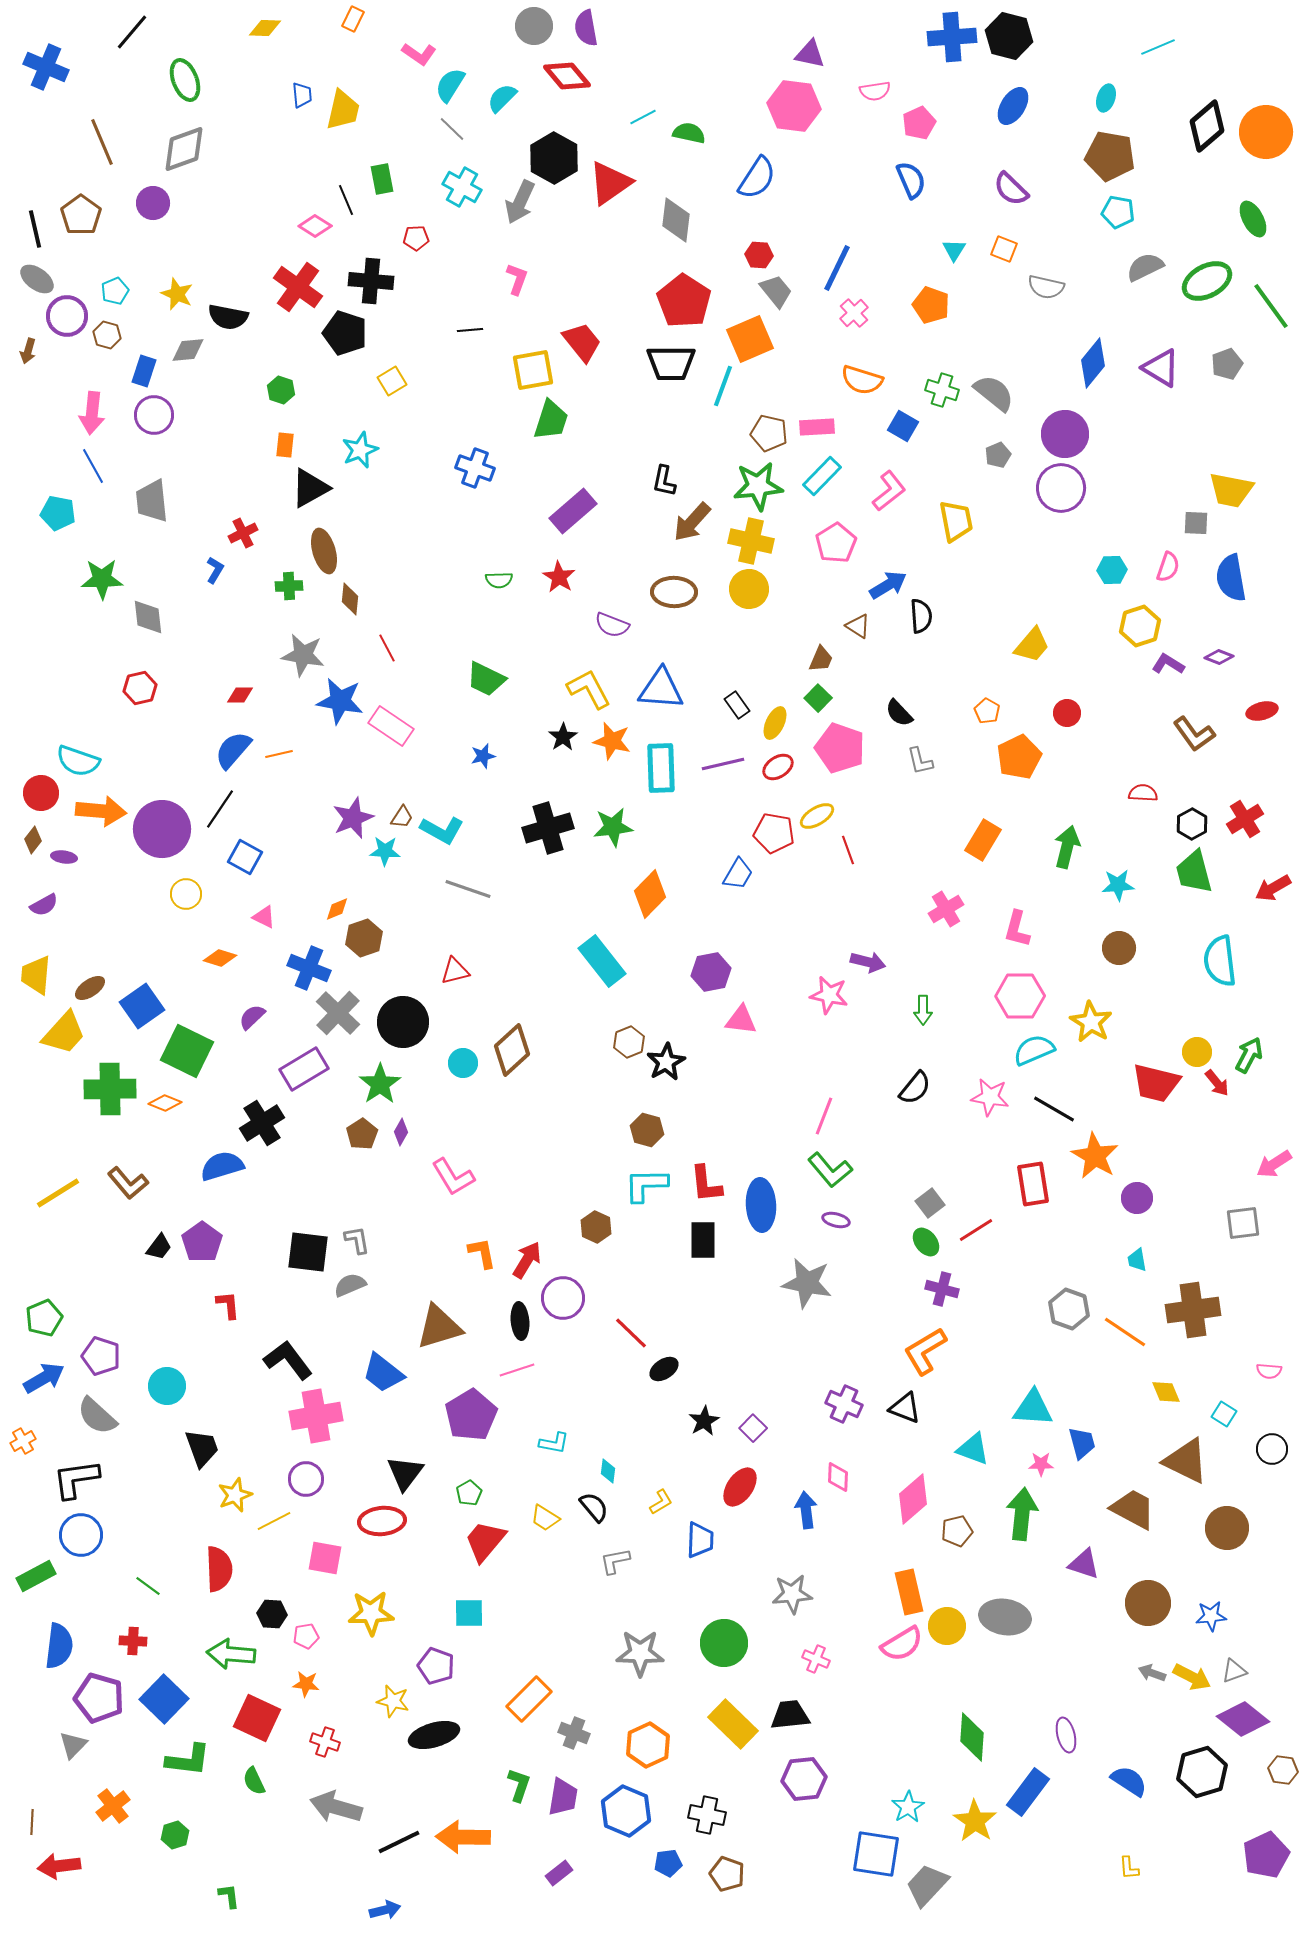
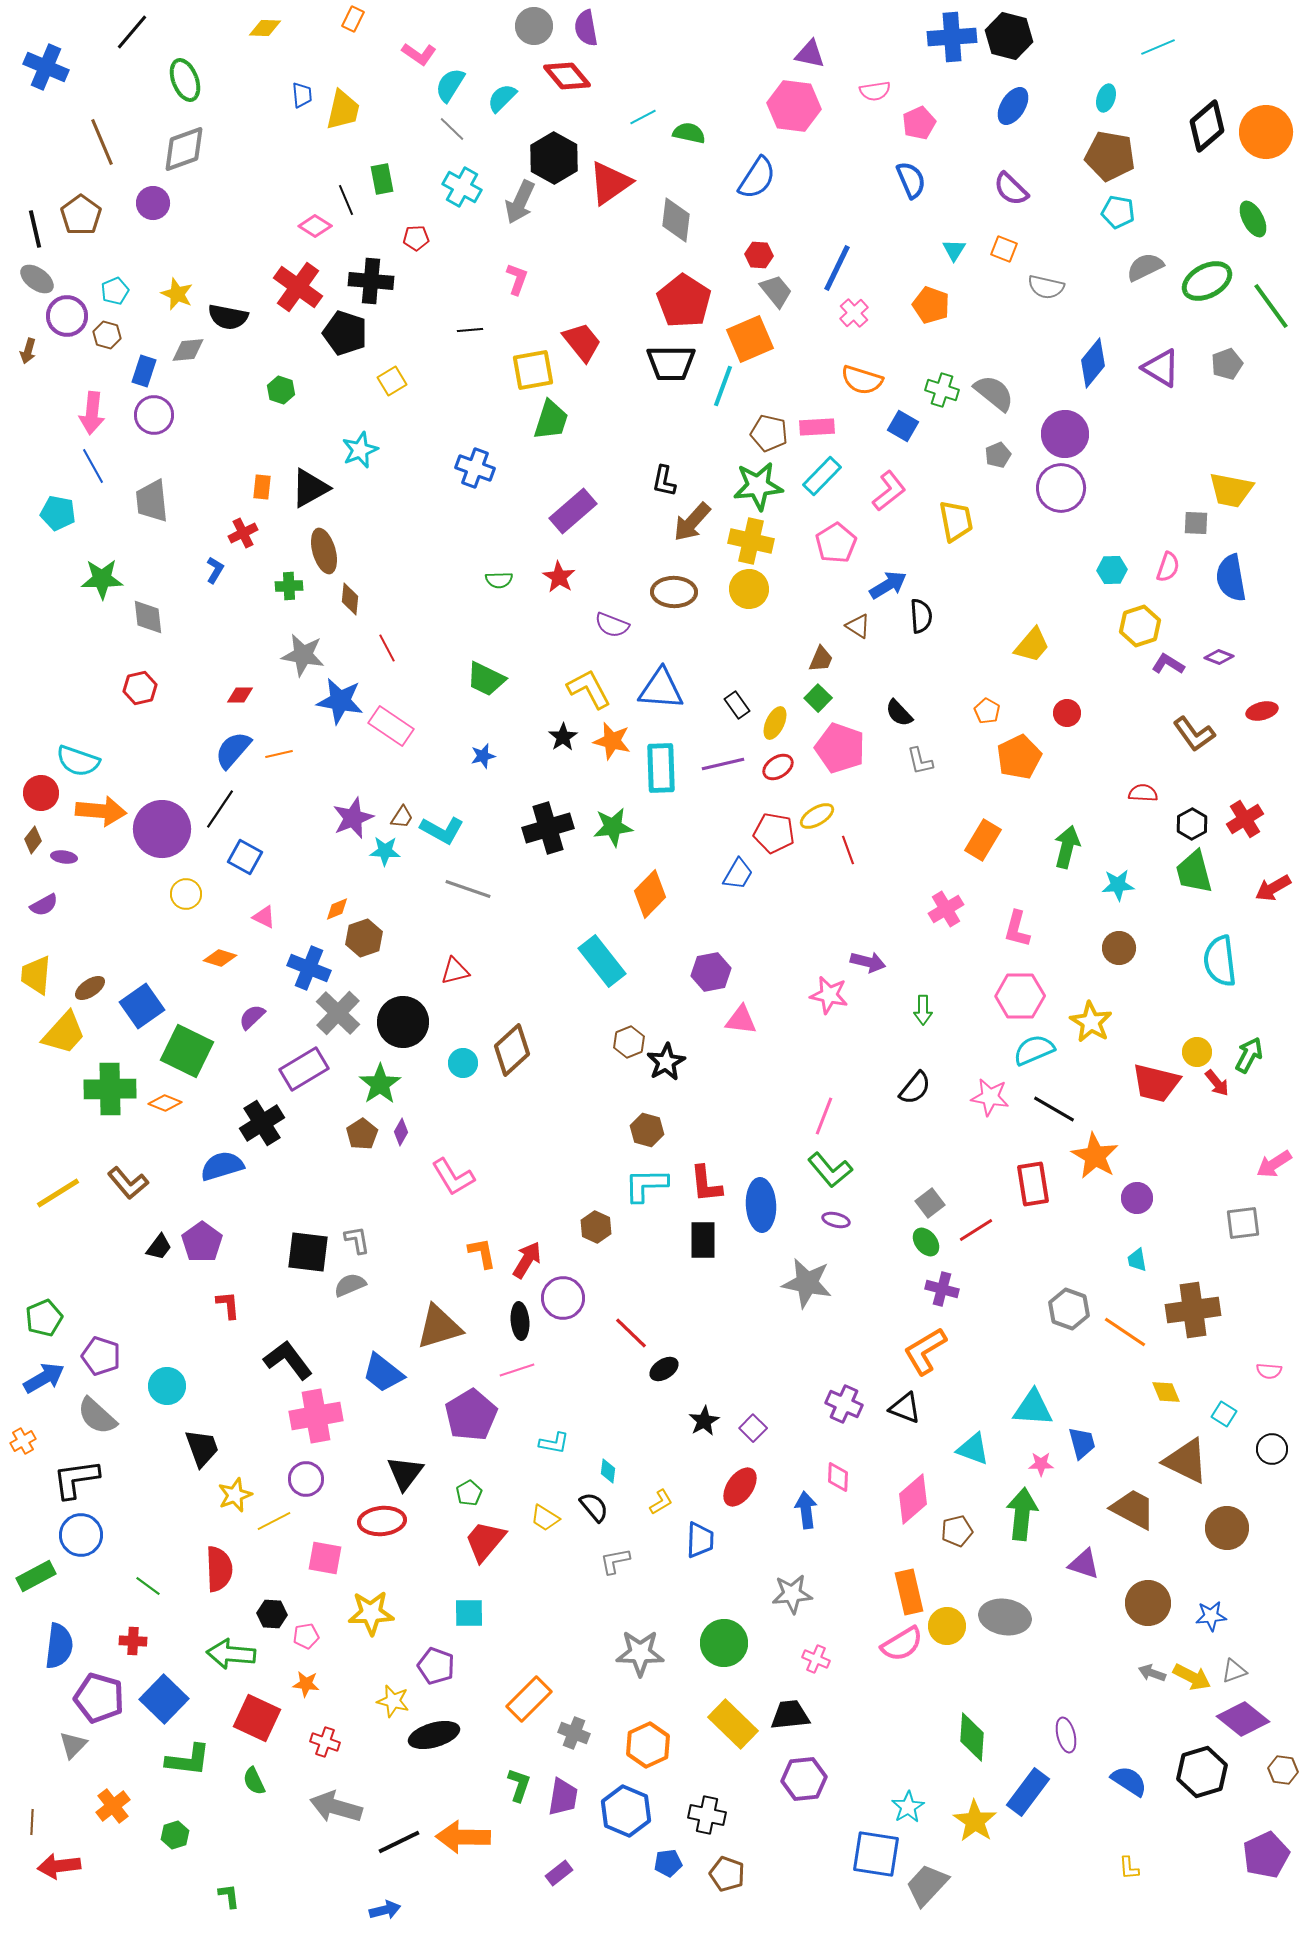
orange rectangle at (285, 445): moved 23 px left, 42 px down
